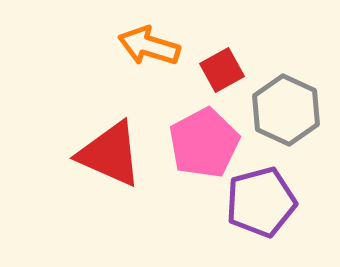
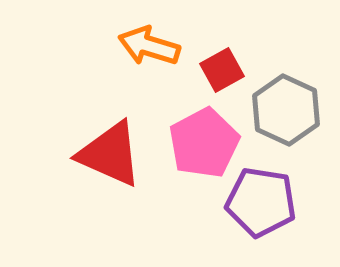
purple pentagon: rotated 24 degrees clockwise
